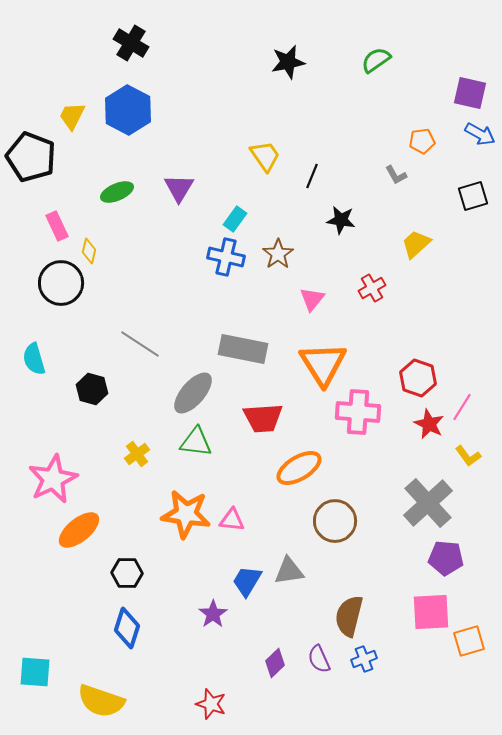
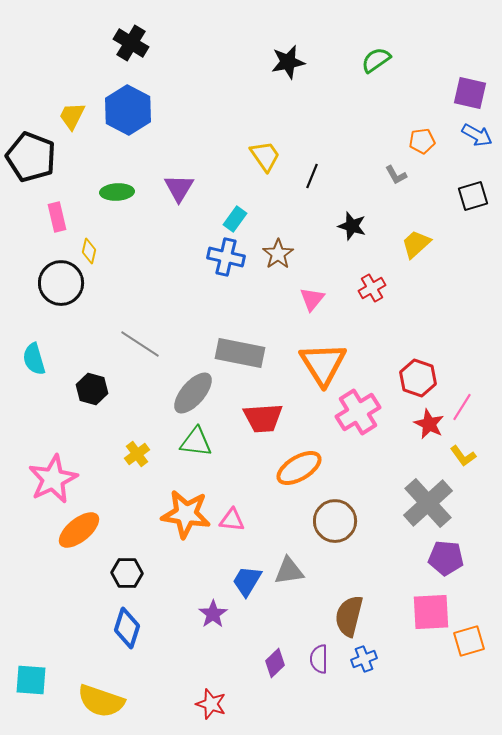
blue arrow at (480, 134): moved 3 px left, 1 px down
green ellipse at (117, 192): rotated 20 degrees clockwise
black star at (341, 220): moved 11 px right, 6 px down; rotated 8 degrees clockwise
pink rectangle at (57, 226): moved 9 px up; rotated 12 degrees clockwise
gray rectangle at (243, 349): moved 3 px left, 4 px down
pink cross at (358, 412): rotated 36 degrees counterclockwise
yellow L-shape at (468, 456): moved 5 px left
purple semicircle at (319, 659): rotated 24 degrees clockwise
cyan square at (35, 672): moved 4 px left, 8 px down
